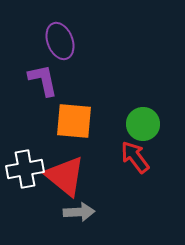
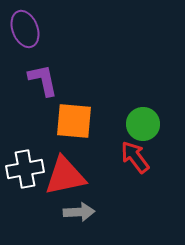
purple ellipse: moved 35 px left, 12 px up
red triangle: rotated 51 degrees counterclockwise
